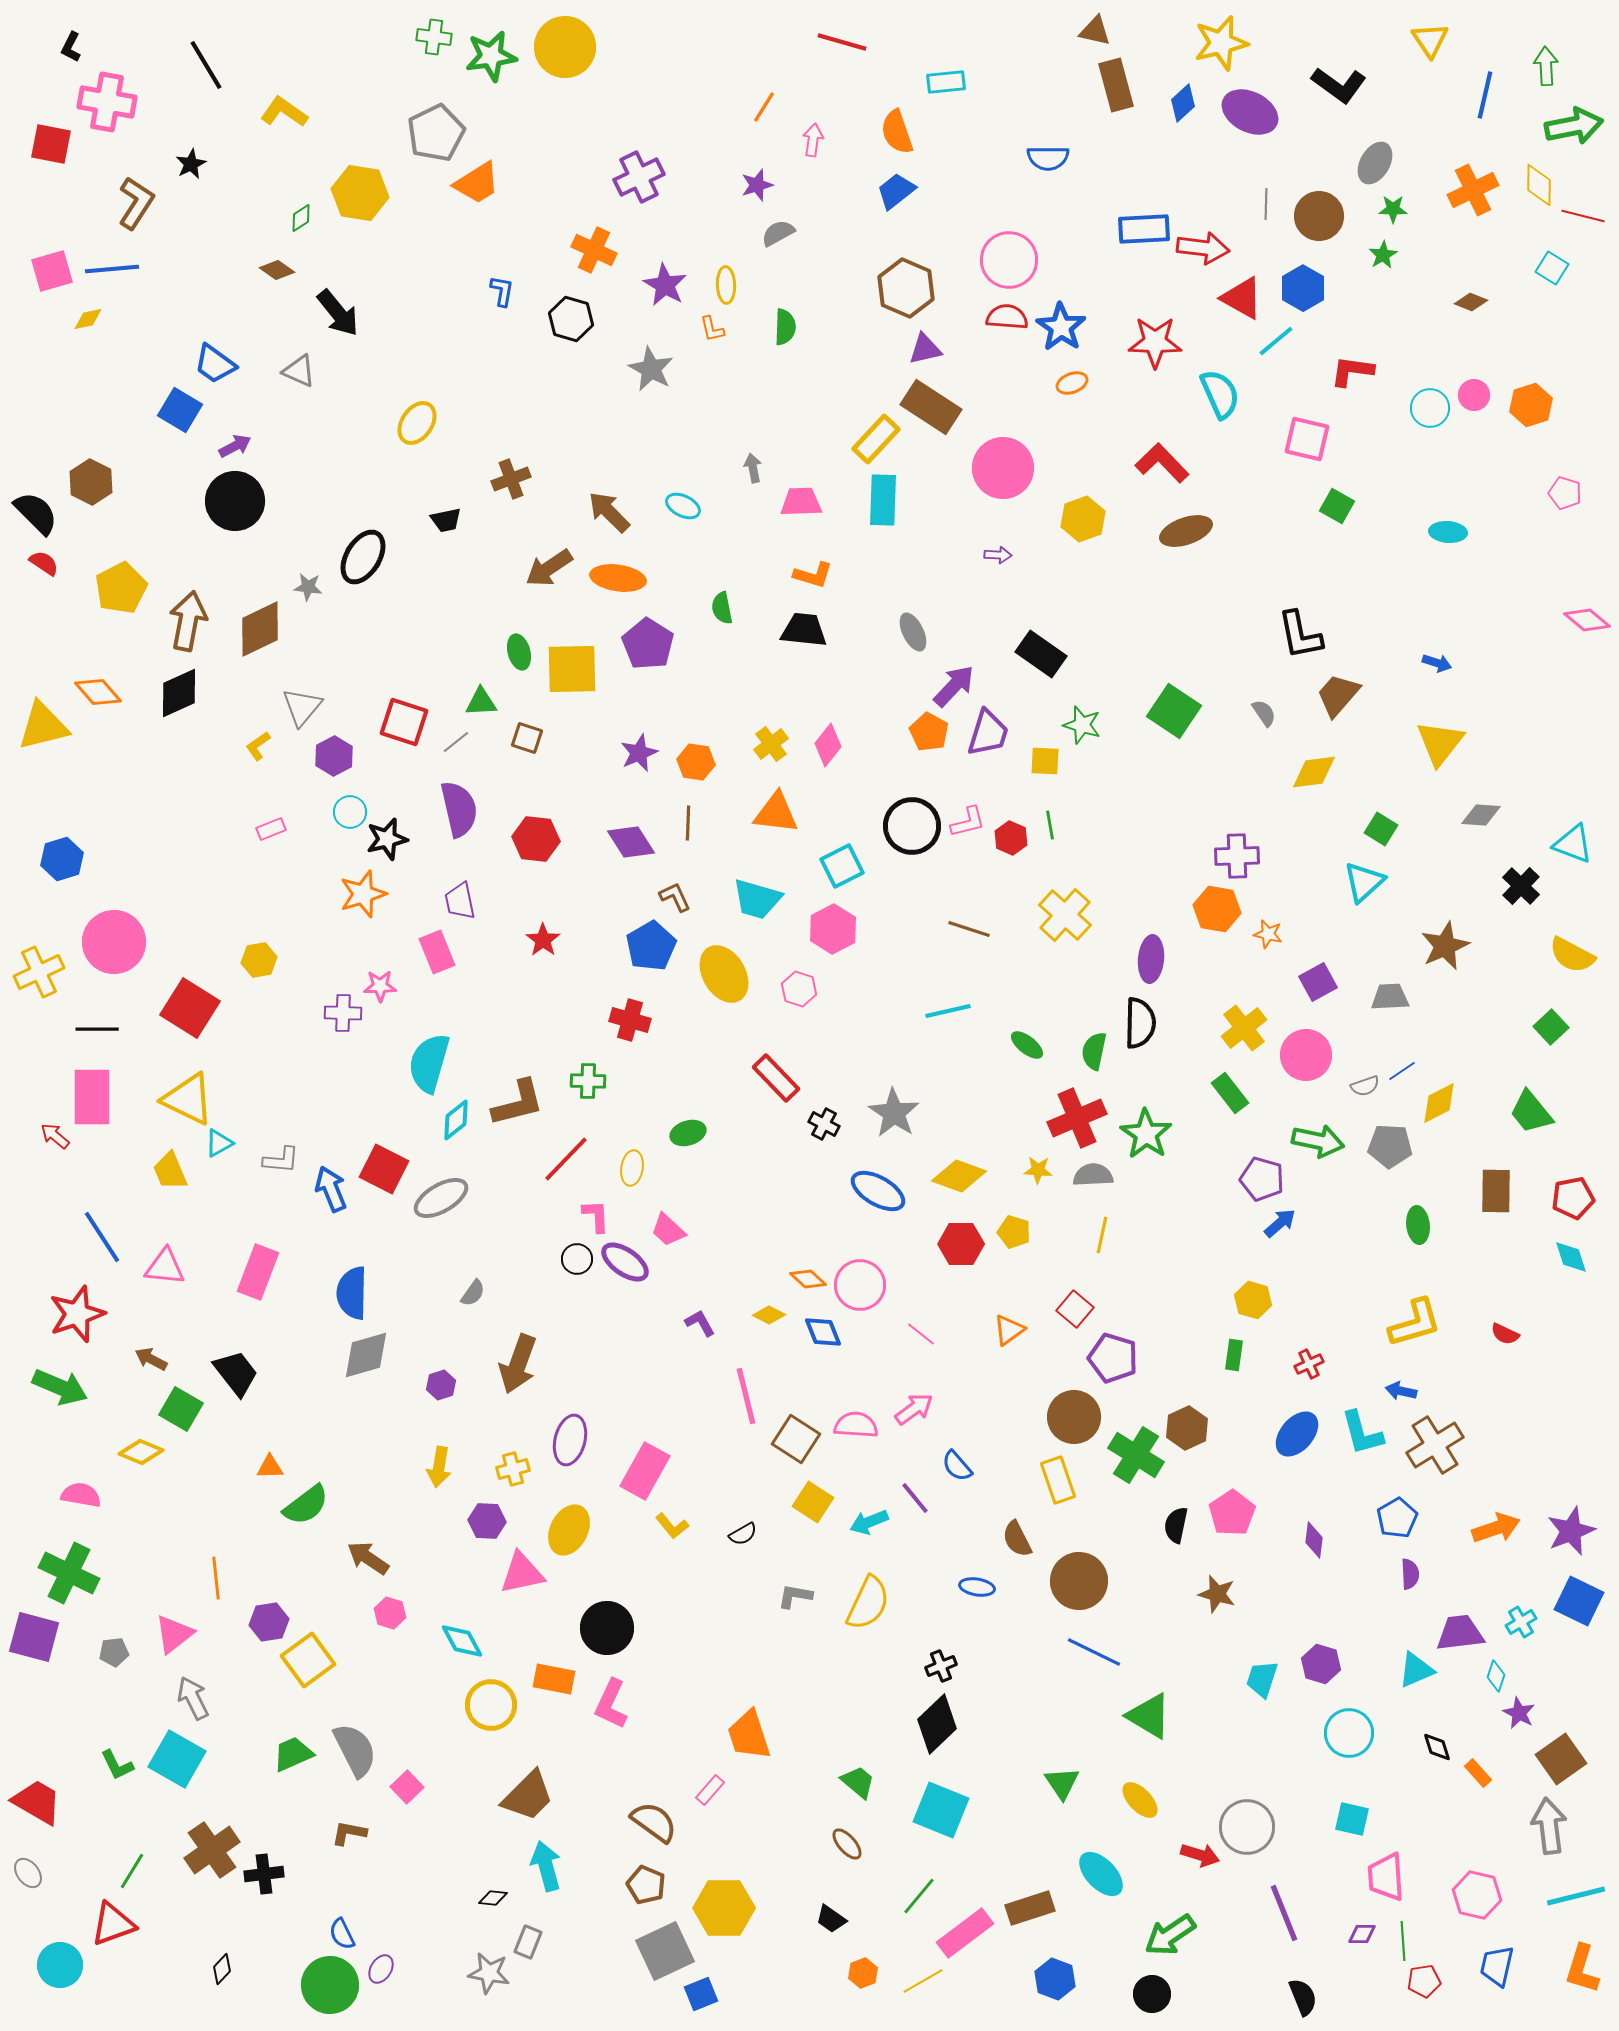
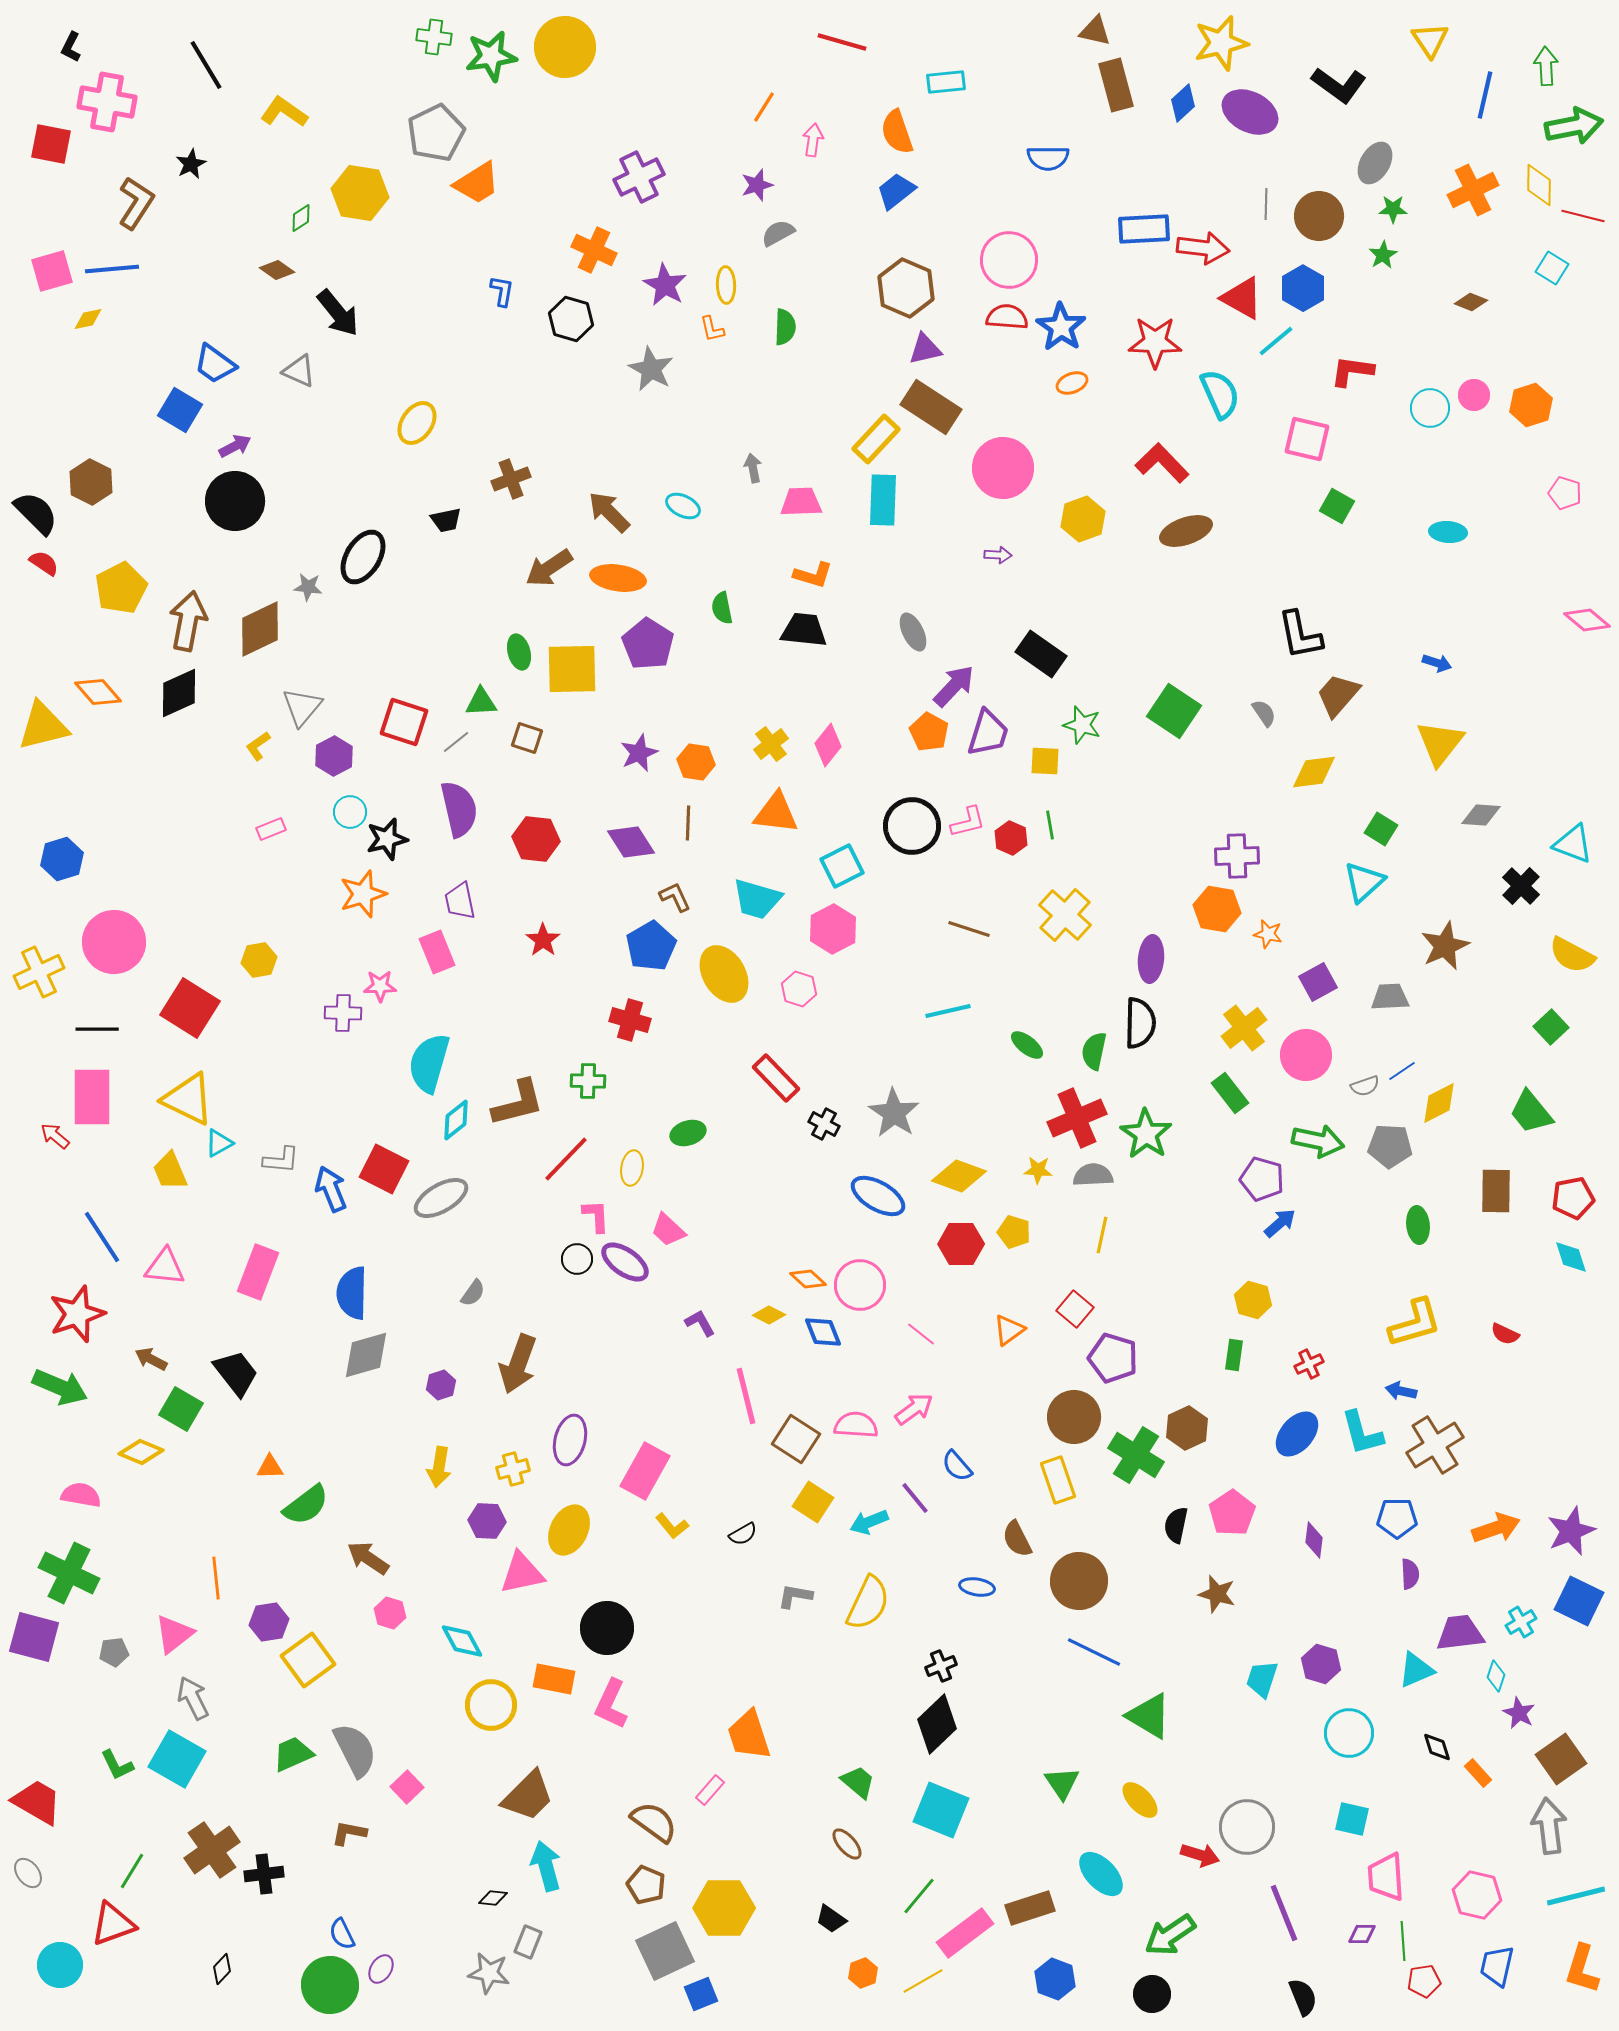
blue ellipse at (878, 1191): moved 5 px down
blue pentagon at (1397, 1518): rotated 30 degrees clockwise
